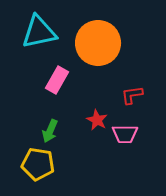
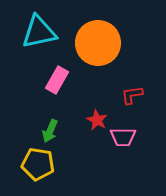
pink trapezoid: moved 2 px left, 3 px down
